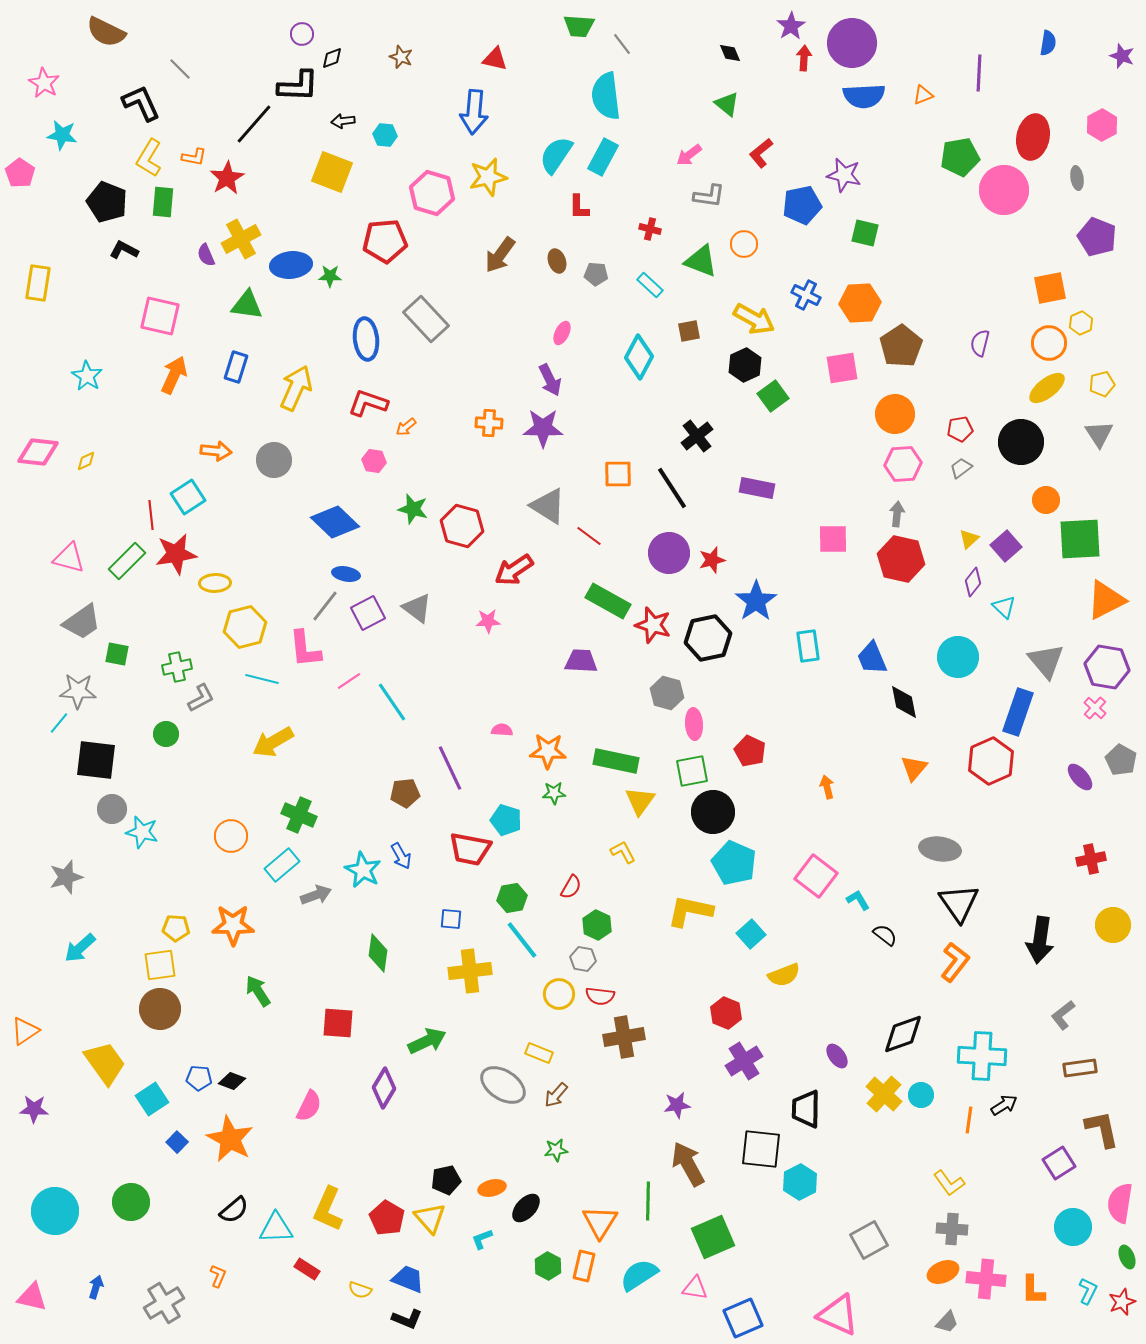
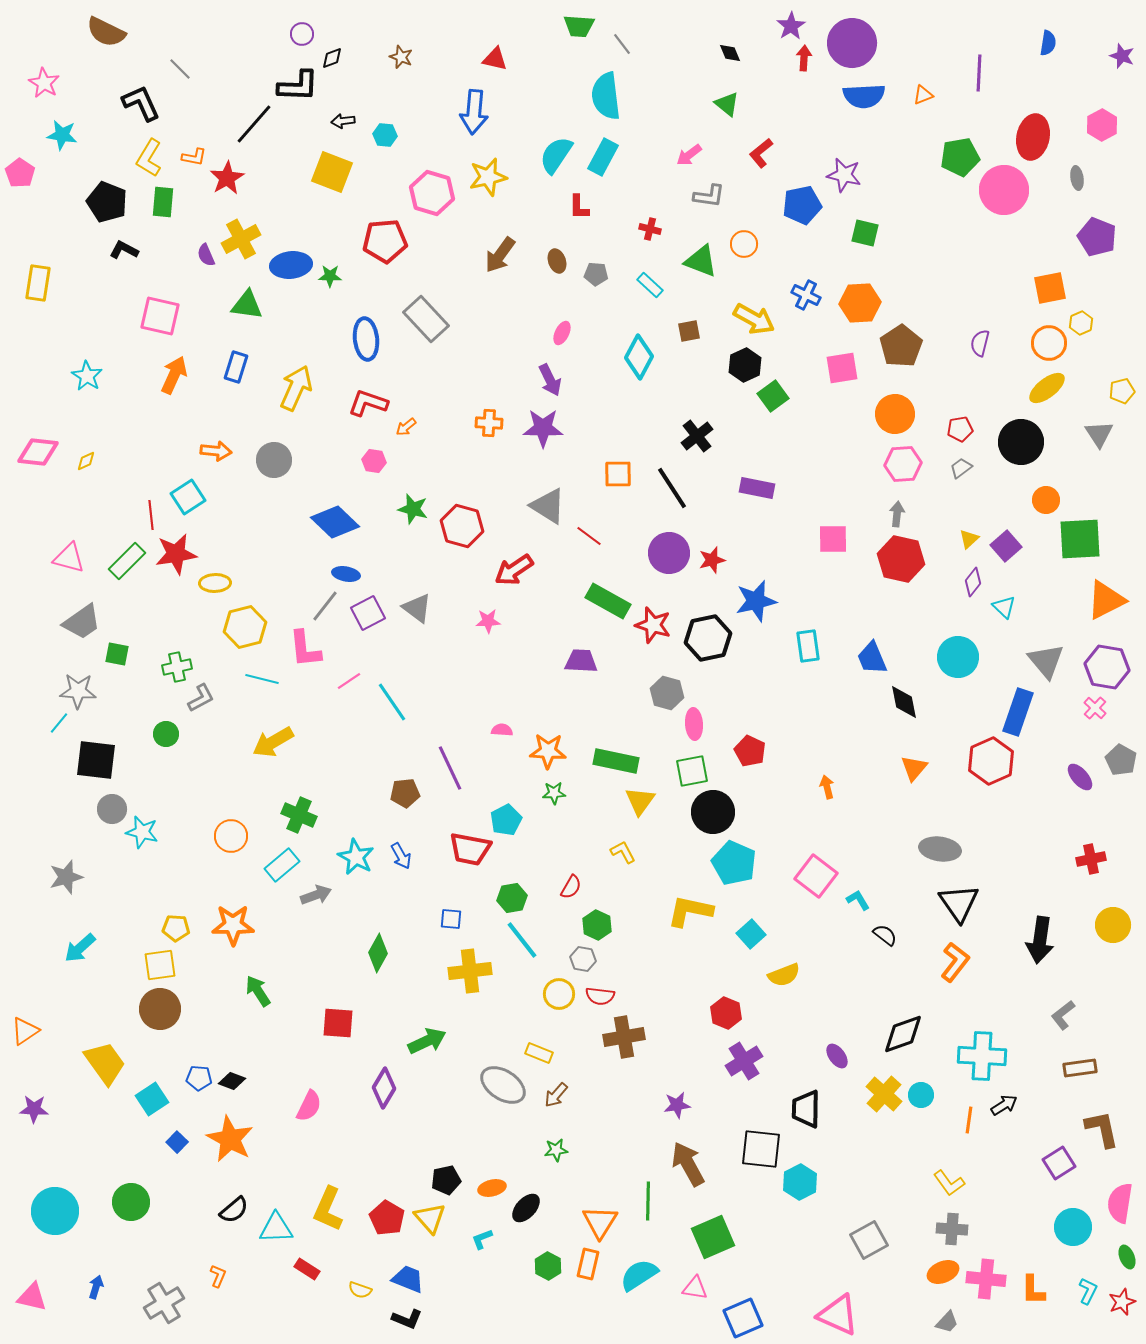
yellow pentagon at (1102, 384): moved 20 px right, 7 px down
blue star at (756, 601): rotated 21 degrees clockwise
cyan pentagon at (506, 820): rotated 28 degrees clockwise
cyan star at (363, 870): moved 7 px left, 13 px up
green diamond at (378, 953): rotated 21 degrees clockwise
orange rectangle at (584, 1266): moved 4 px right, 2 px up
